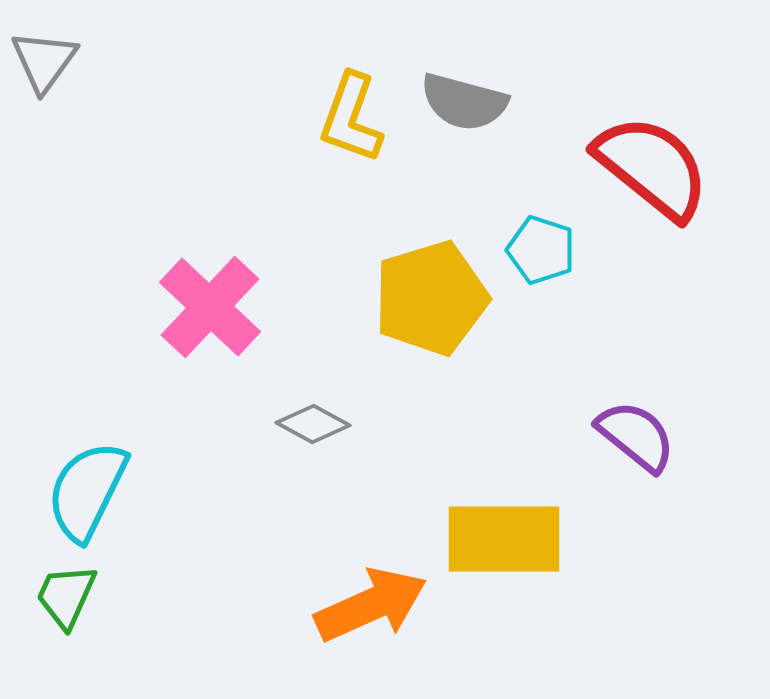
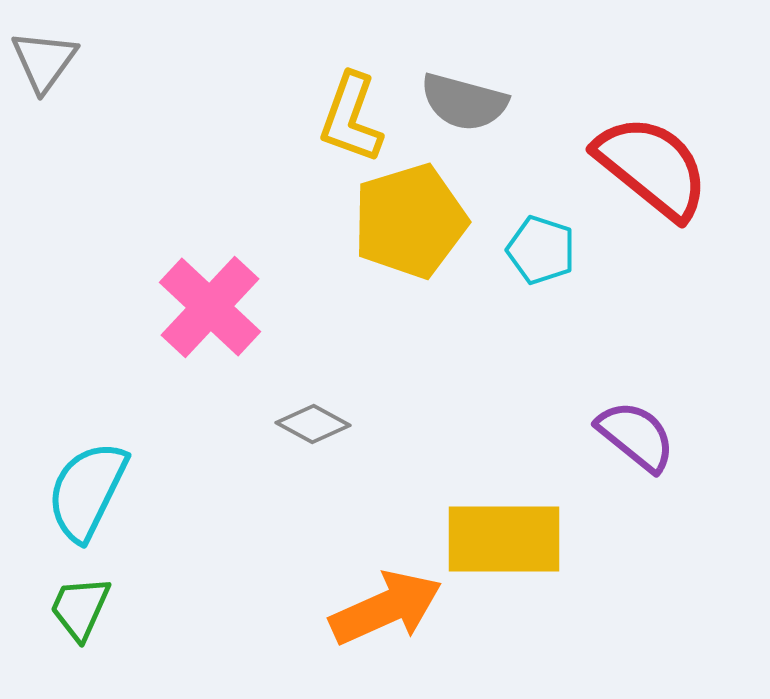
yellow pentagon: moved 21 px left, 77 px up
green trapezoid: moved 14 px right, 12 px down
orange arrow: moved 15 px right, 3 px down
